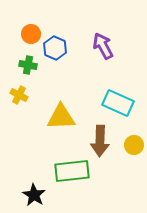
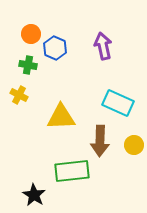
purple arrow: rotated 16 degrees clockwise
